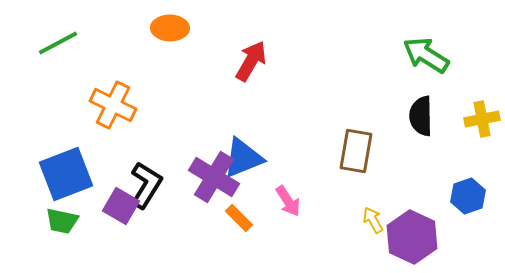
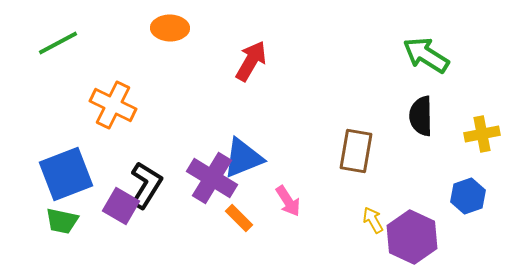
yellow cross: moved 15 px down
purple cross: moved 2 px left, 1 px down
